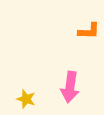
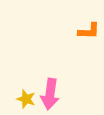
pink arrow: moved 20 px left, 7 px down
